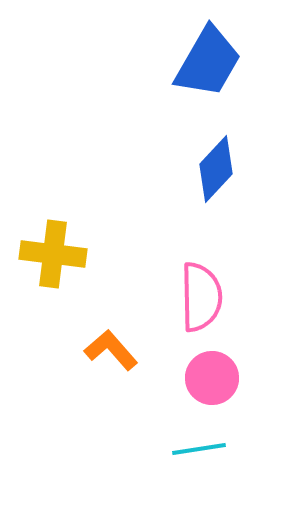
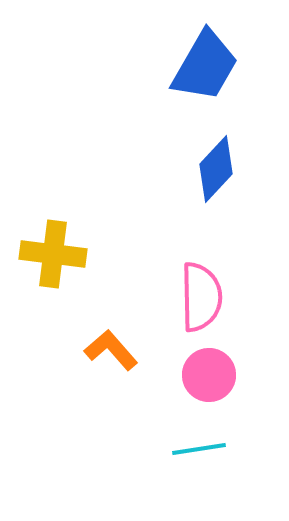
blue trapezoid: moved 3 px left, 4 px down
pink circle: moved 3 px left, 3 px up
